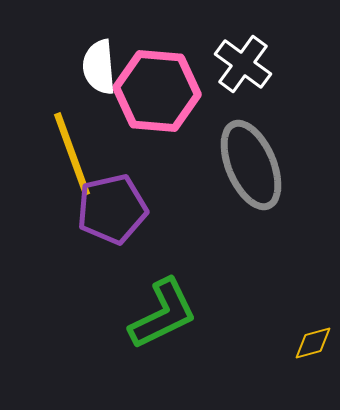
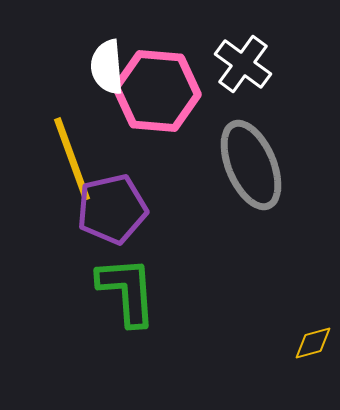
white semicircle: moved 8 px right
yellow line: moved 5 px down
green L-shape: moved 36 px left, 23 px up; rotated 68 degrees counterclockwise
